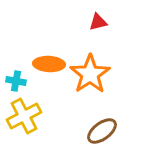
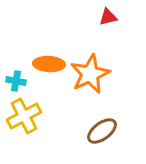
red triangle: moved 10 px right, 5 px up
orange star: rotated 9 degrees clockwise
